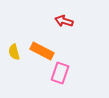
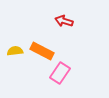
yellow semicircle: moved 1 px right, 1 px up; rotated 98 degrees clockwise
pink rectangle: rotated 15 degrees clockwise
